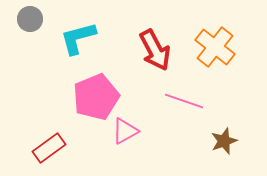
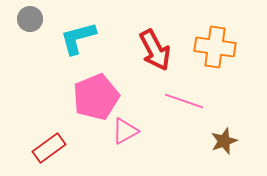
orange cross: rotated 30 degrees counterclockwise
